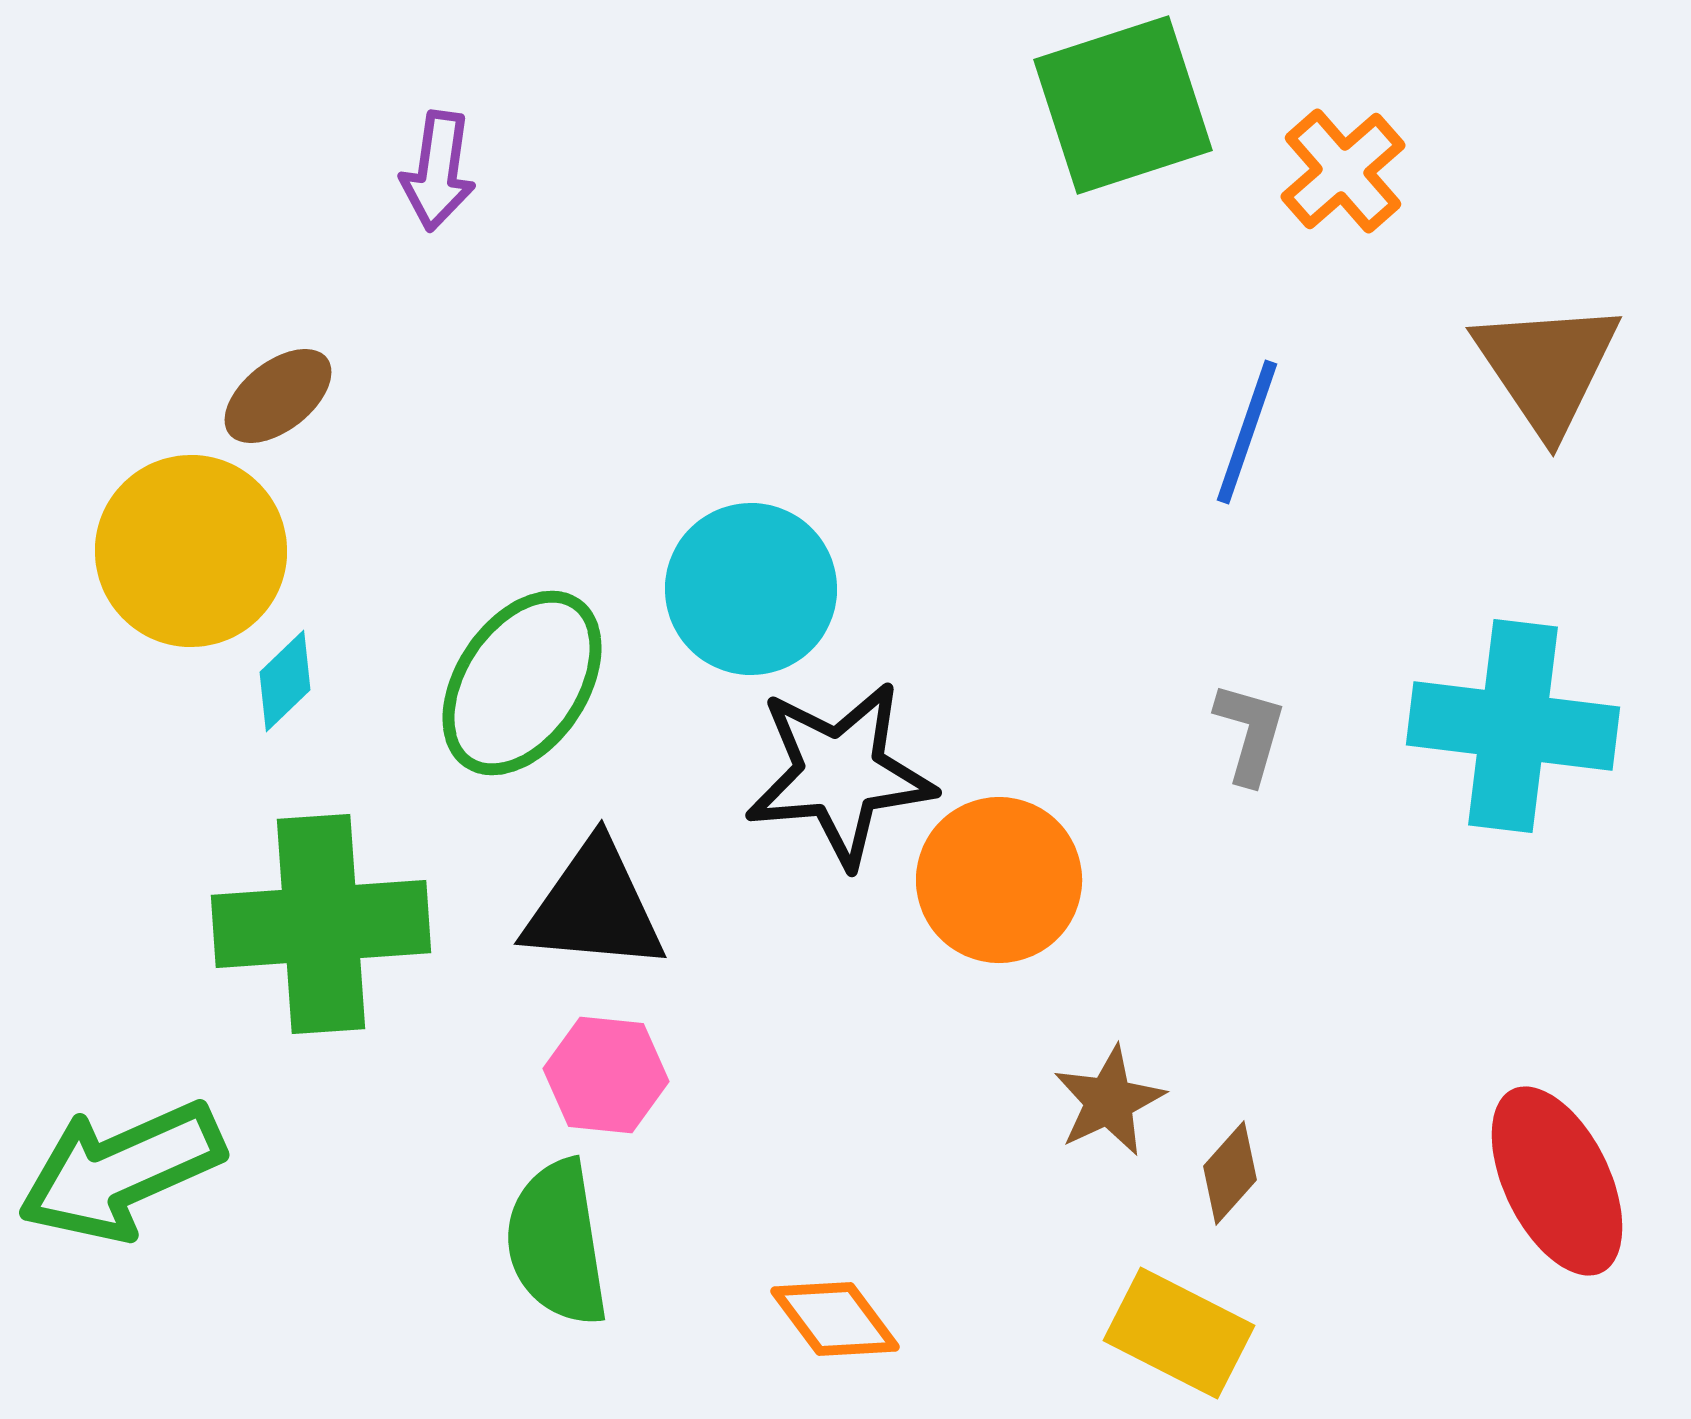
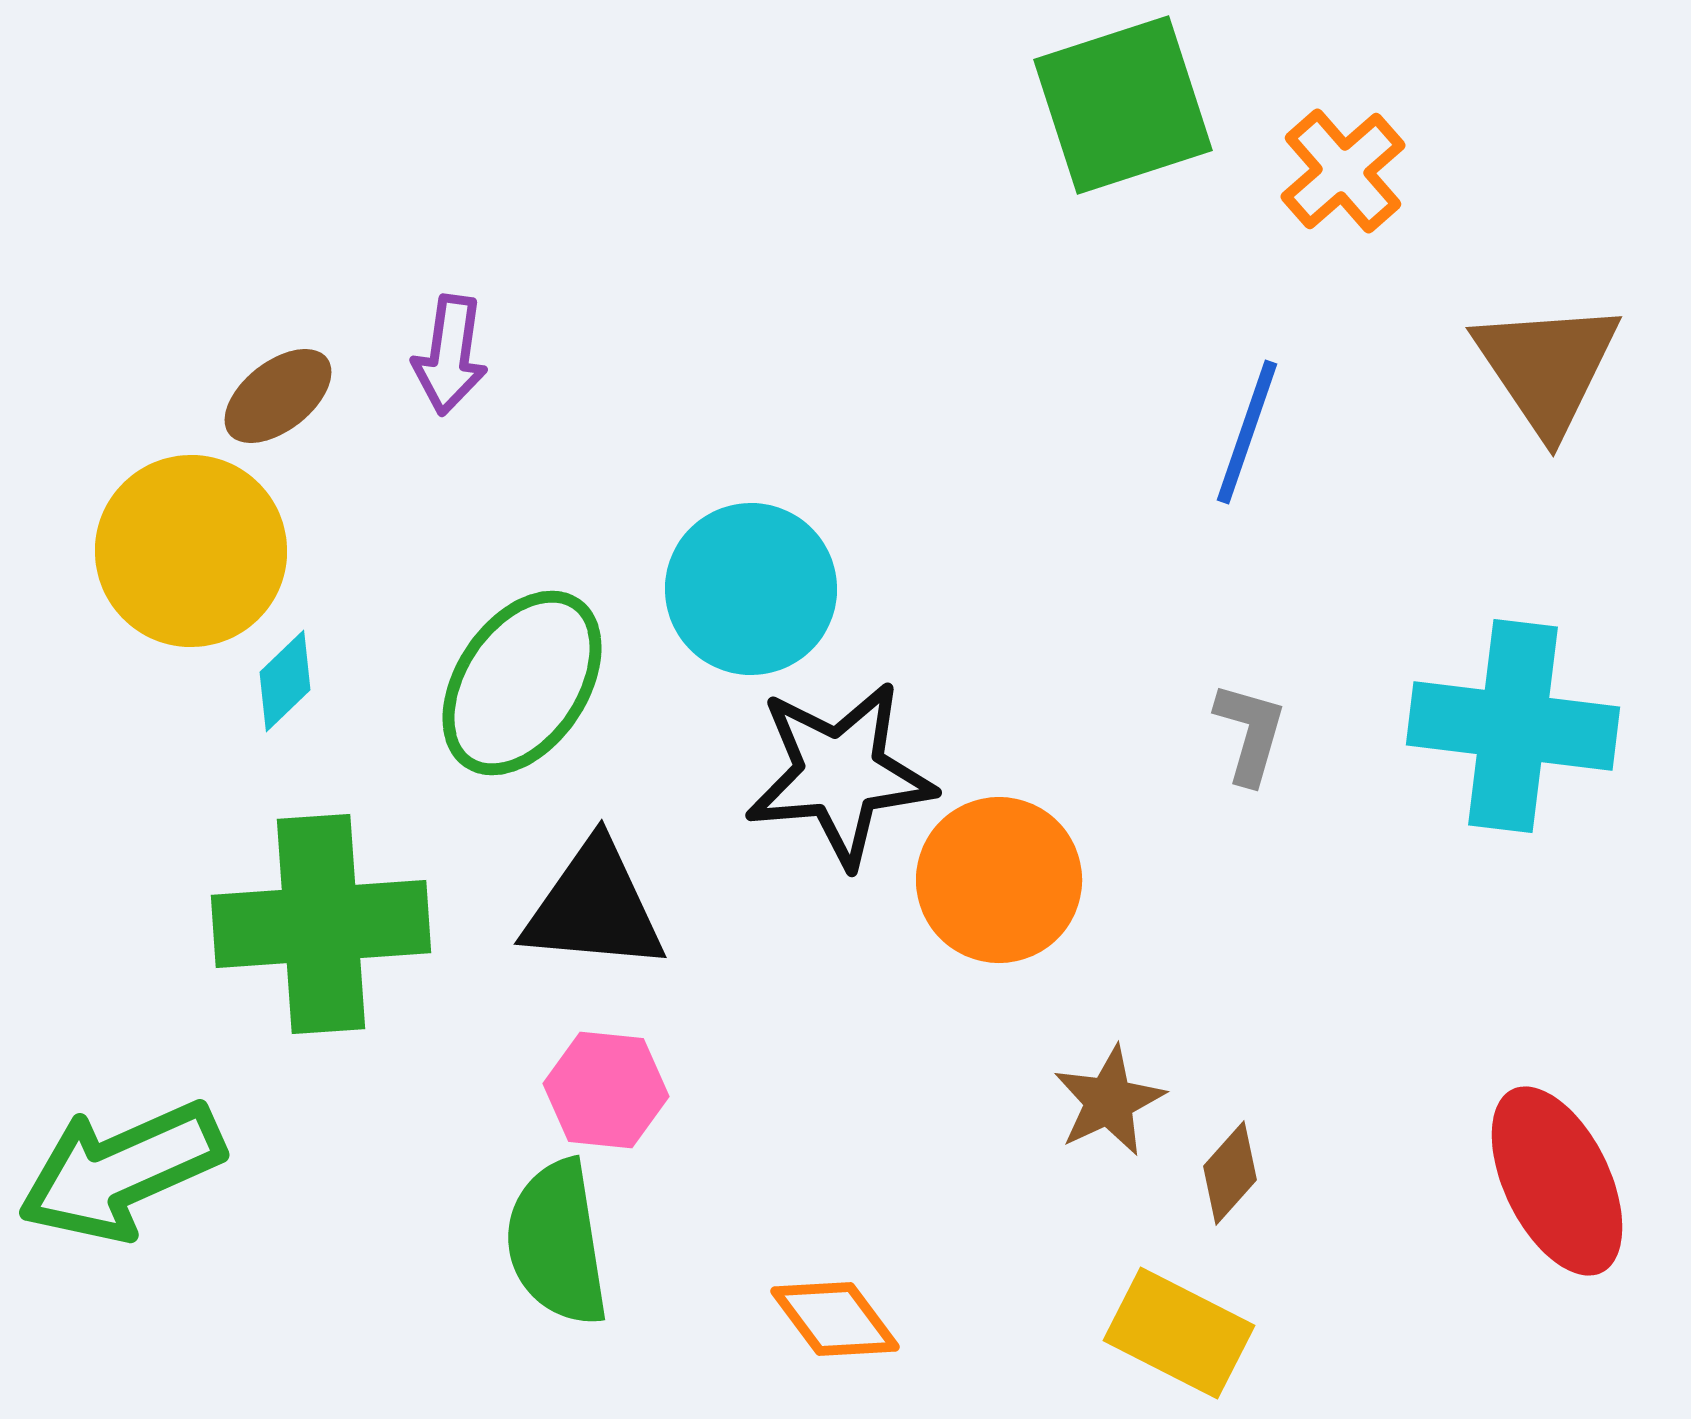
purple arrow: moved 12 px right, 184 px down
pink hexagon: moved 15 px down
